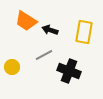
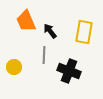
orange trapezoid: rotated 35 degrees clockwise
black arrow: moved 1 px down; rotated 35 degrees clockwise
gray line: rotated 60 degrees counterclockwise
yellow circle: moved 2 px right
